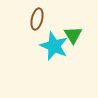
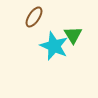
brown ellipse: moved 3 px left, 2 px up; rotated 20 degrees clockwise
